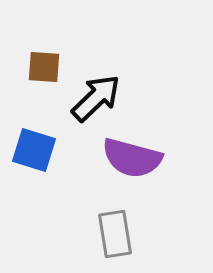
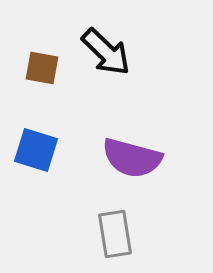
brown square: moved 2 px left, 1 px down; rotated 6 degrees clockwise
black arrow: moved 10 px right, 46 px up; rotated 88 degrees clockwise
blue square: moved 2 px right
